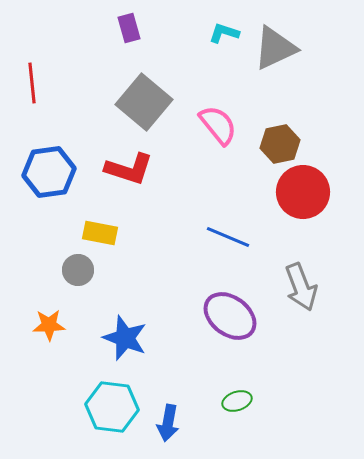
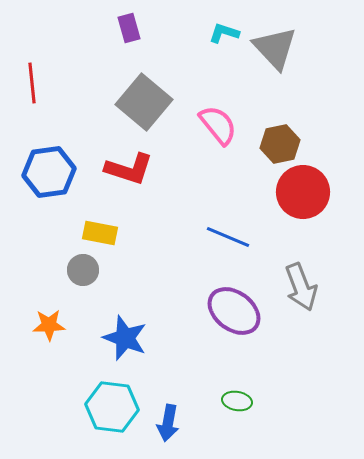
gray triangle: rotated 48 degrees counterclockwise
gray circle: moved 5 px right
purple ellipse: moved 4 px right, 5 px up
green ellipse: rotated 28 degrees clockwise
